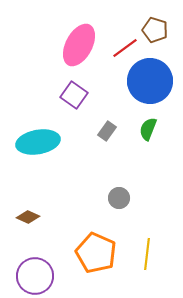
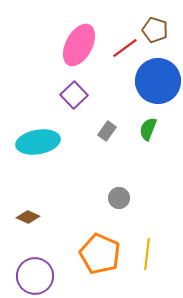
blue circle: moved 8 px right
purple square: rotated 12 degrees clockwise
orange pentagon: moved 4 px right, 1 px down
